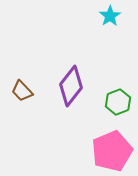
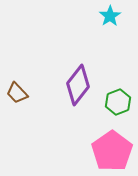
purple diamond: moved 7 px right, 1 px up
brown trapezoid: moved 5 px left, 2 px down
pink pentagon: rotated 12 degrees counterclockwise
